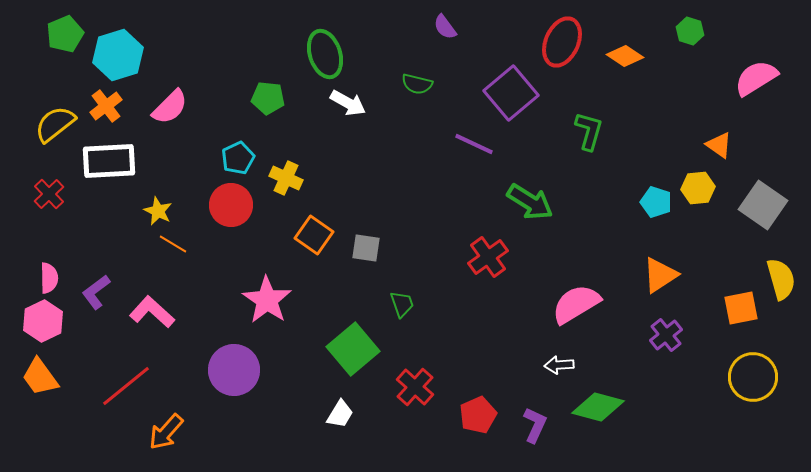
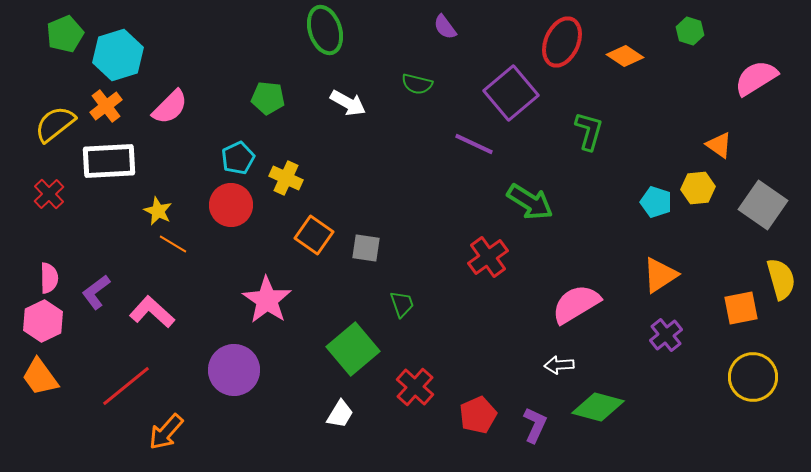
green ellipse at (325, 54): moved 24 px up
